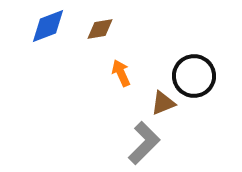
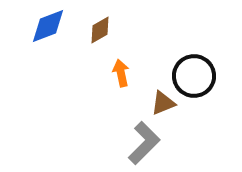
brown diamond: moved 1 px down; rotated 20 degrees counterclockwise
orange arrow: rotated 12 degrees clockwise
